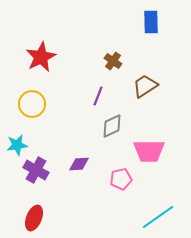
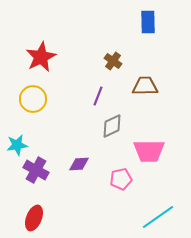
blue rectangle: moved 3 px left
brown trapezoid: rotated 32 degrees clockwise
yellow circle: moved 1 px right, 5 px up
